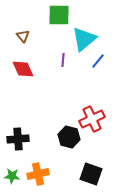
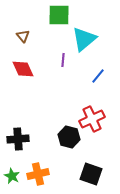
blue line: moved 15 px down
green star: rotated 21 degrees clockwise
